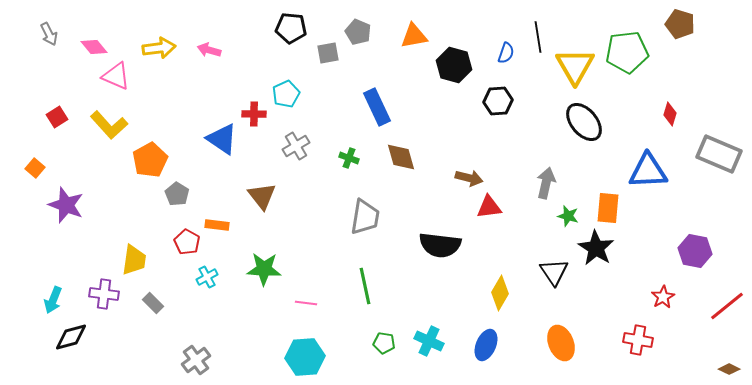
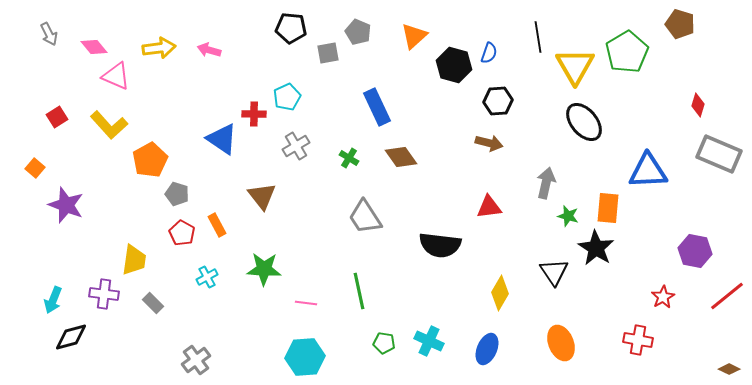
orange triangle at (414, 36): rotated 32 degrees counterclockwise
green pentagon at (627, 52): rotated 24 degrees counterclockwise
blue semicircle at (506, 53): moved 17 px left
cyan pentagon at (286, 94): moved 1 px right, 3 px down
red diamond at (670, 114): moved 28 px right, 9 px up
brown diamond at (401, 157): rotated 20 degrees counterclockwise
green cross at (349, 158): rotated 12 degrees clockwise
brown arrow at (469, 178): moved 20 px right, 35 px up
gray pentagon at (177, 194): rotated 15 degrees counterclockwise
gray trapezoid at (365, 217): rotated 138 degrees clockwise
orange rectangle at (217, 225): rotated 55 degrees clockwise
red pentagon at (187, 242): moved 5 px left, 9 px up
green line at (365, 286): moved 6 px left, 5 px down
red line at (727, 306): moved 10 px up
blue ellipse at (486, 345): moved 1 px right, 4 px down
